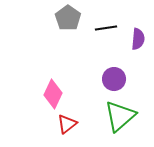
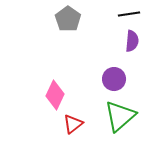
gray pentagon: moved 1 px down
black line: moved 23 px right, 14 px up
purple semicircle: moved 6 px left, 2 px down
pink diamond: moved 2 px right, 1 px down
red triangle: moved 6 px right
